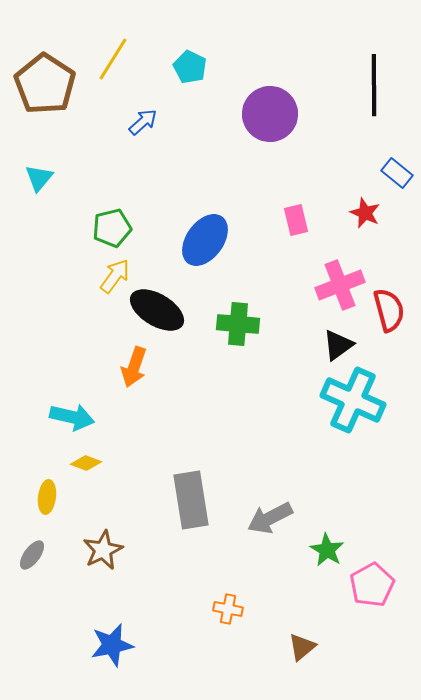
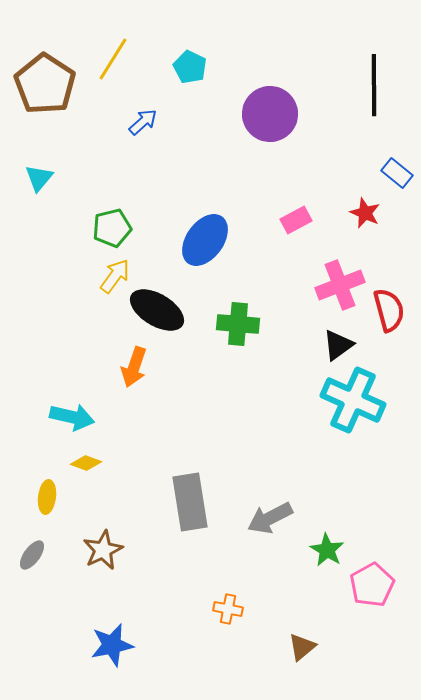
pink rectangle: rotated 76 degrees clockwise
gray rectangle: moved 1 px left, 2 px down
